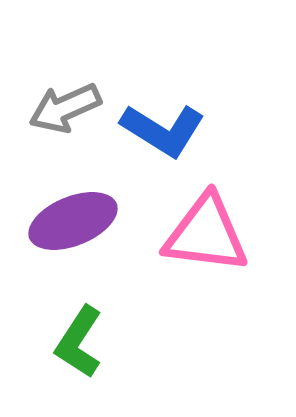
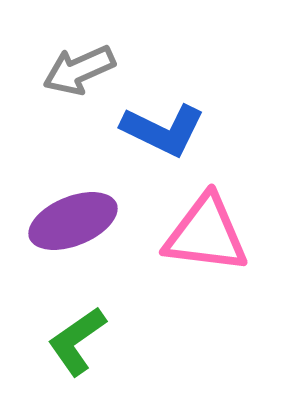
gray arrow: moved 14 px right, 38 px up
blue L-shape: rotated 6 degrees counterclockwise
green L-shape: moved 2 px left, 1 px up; rotated 22 degrees clockwise
